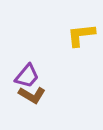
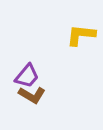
yellow L-shape: rotated 12 degrees clockwise
